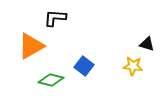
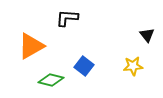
black L-shape: moved 12 px right
black triangle: moved 9 px up; rotated 35 degrees clockwise
yellow star: rotated 12 degrees counterclockwise
